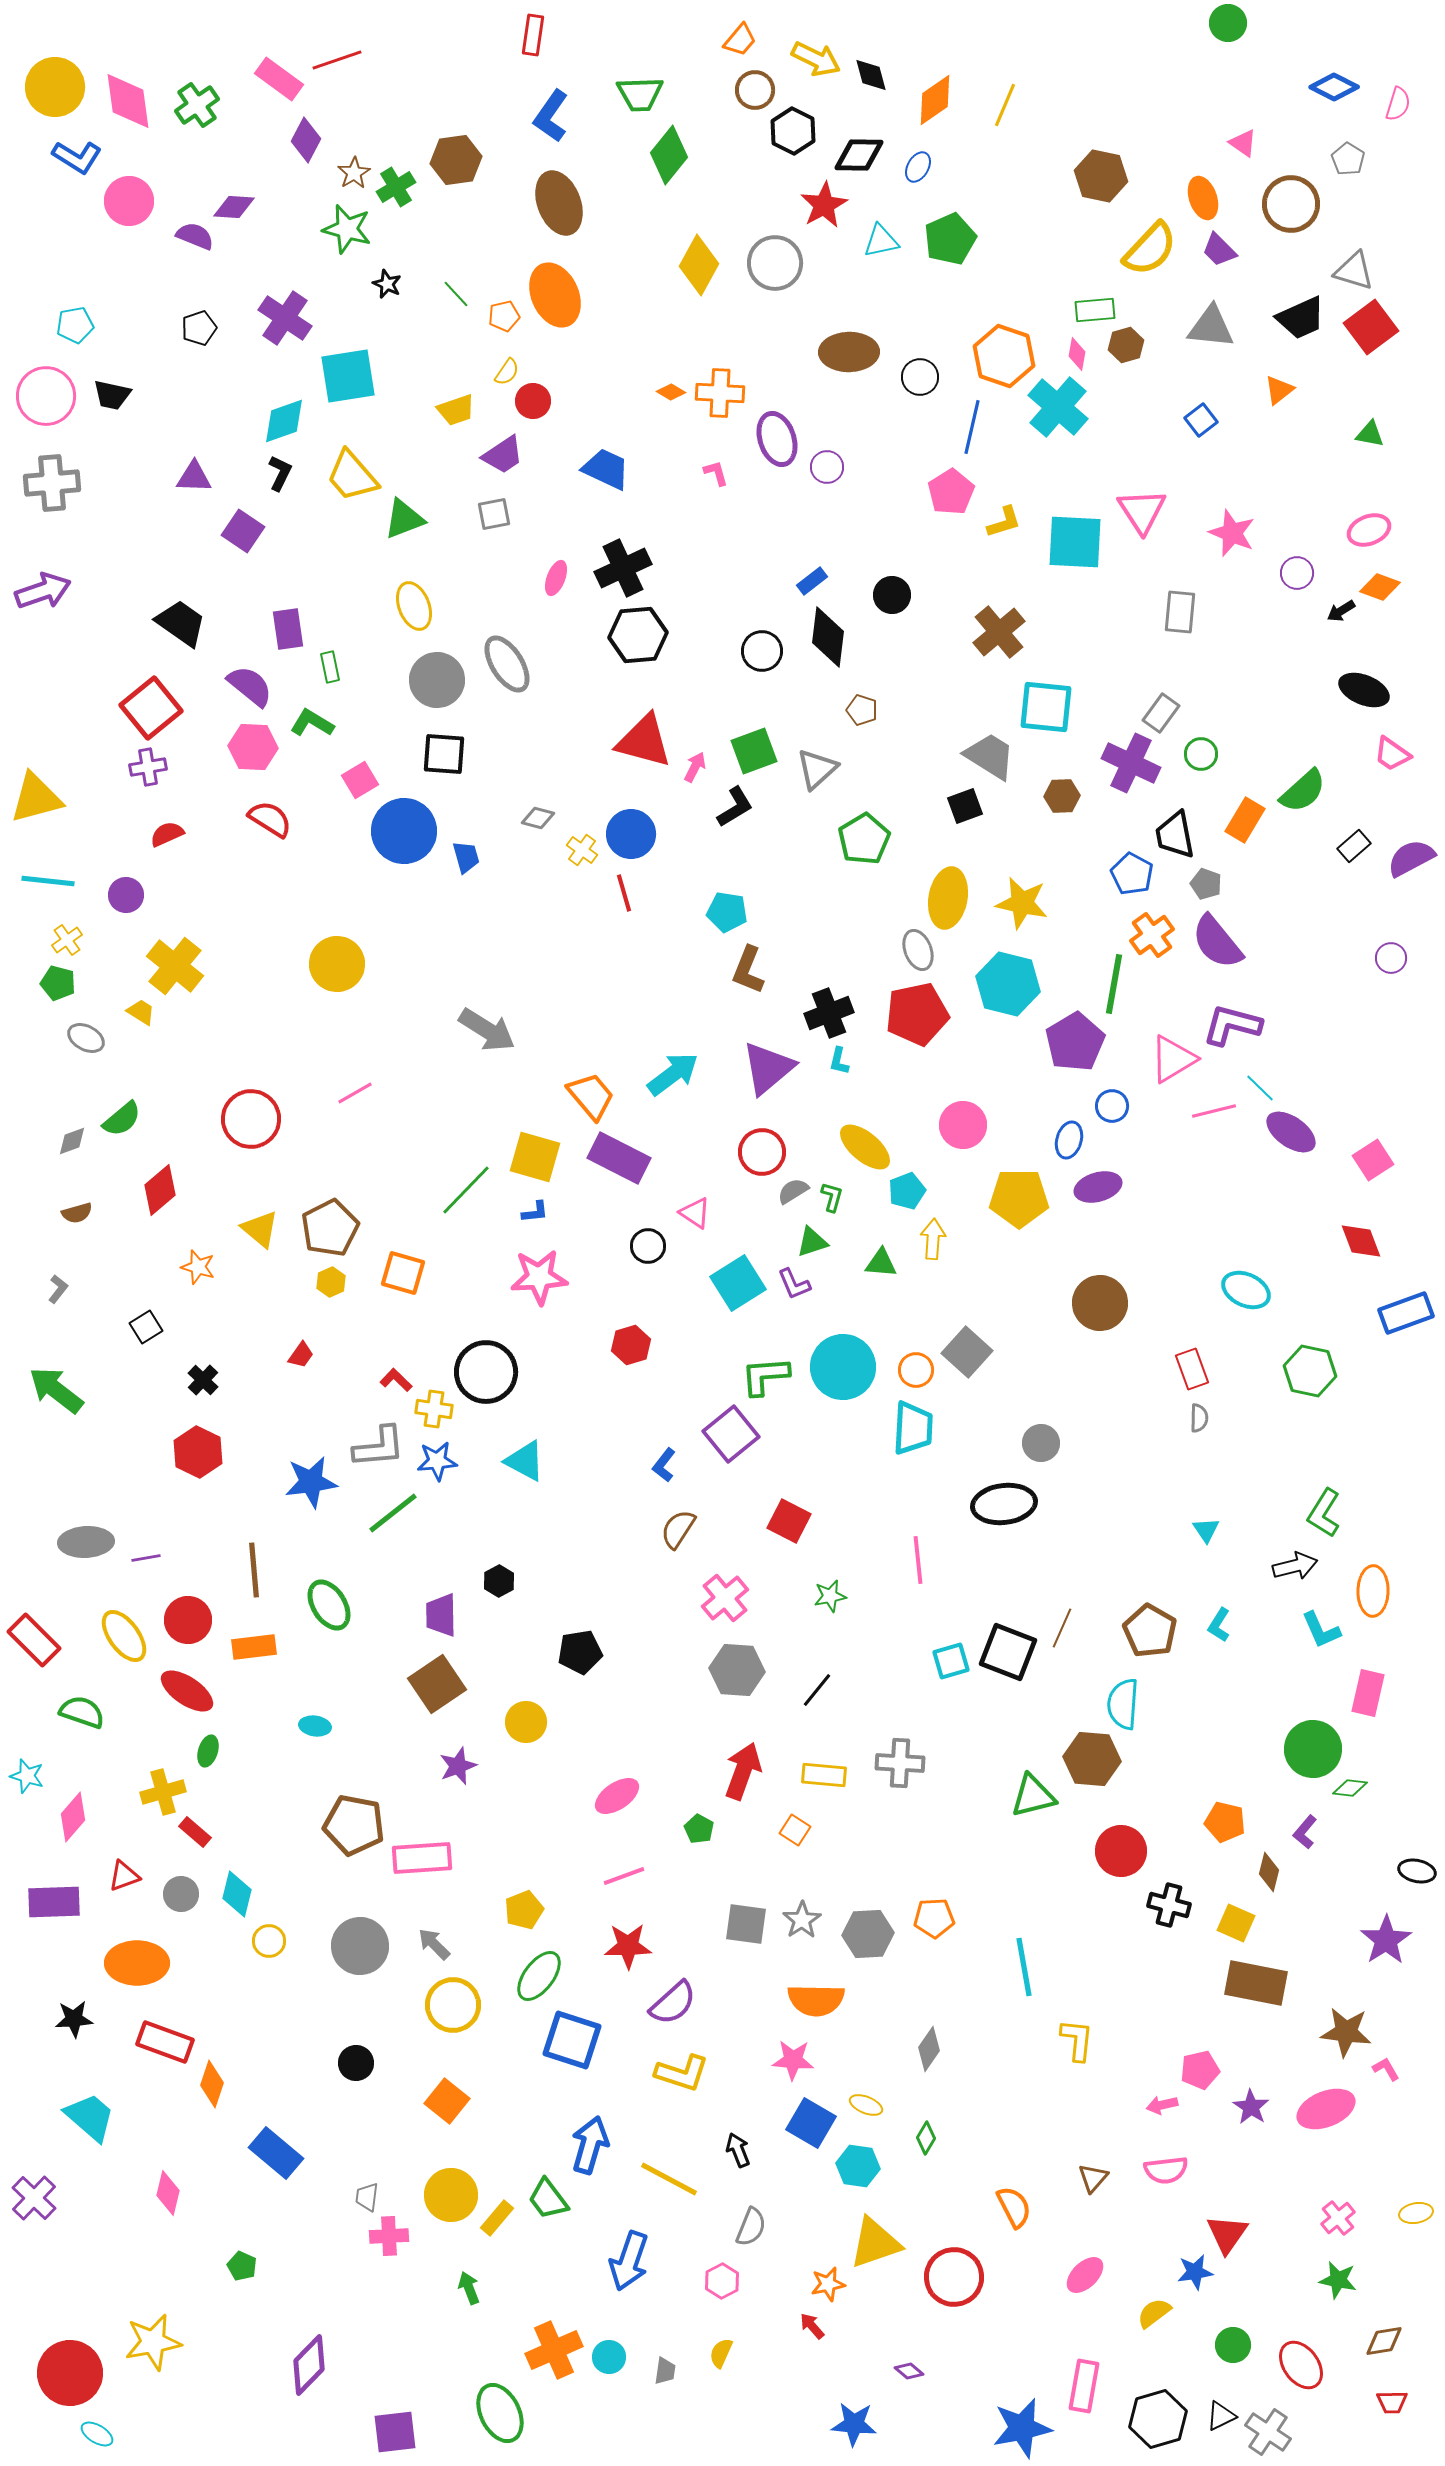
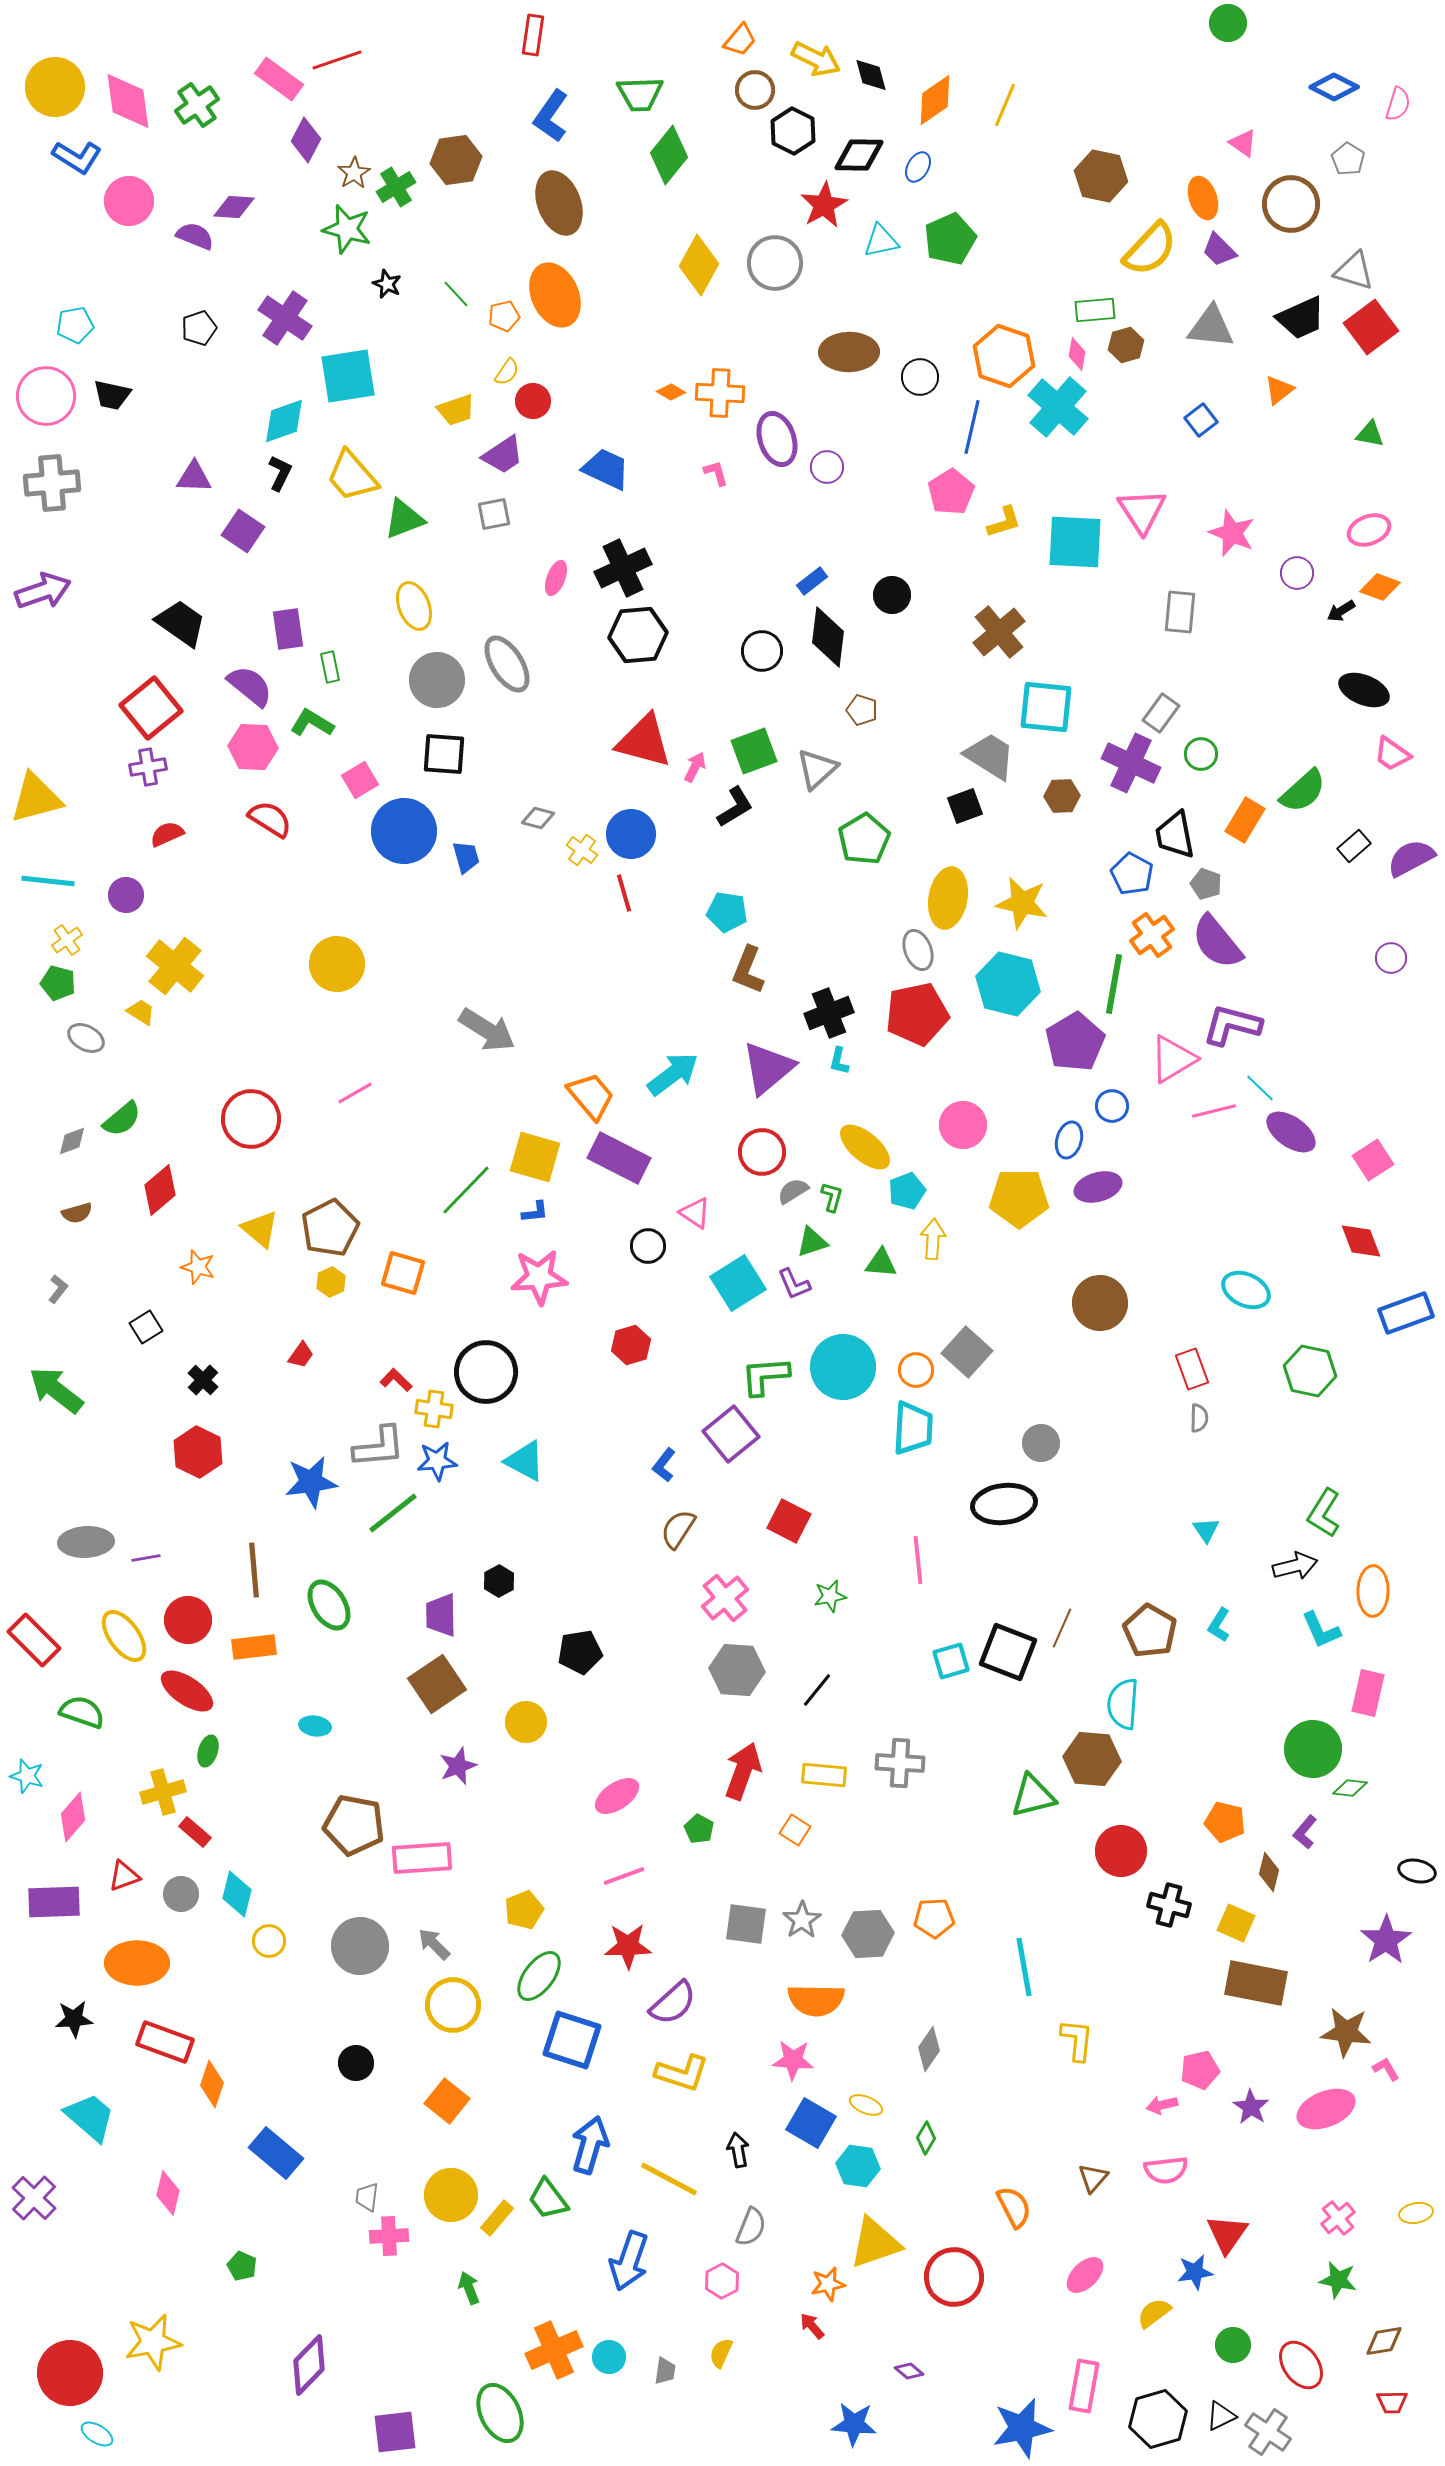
black arrow at (738, 2150): rotated 12 degrees clockwise
